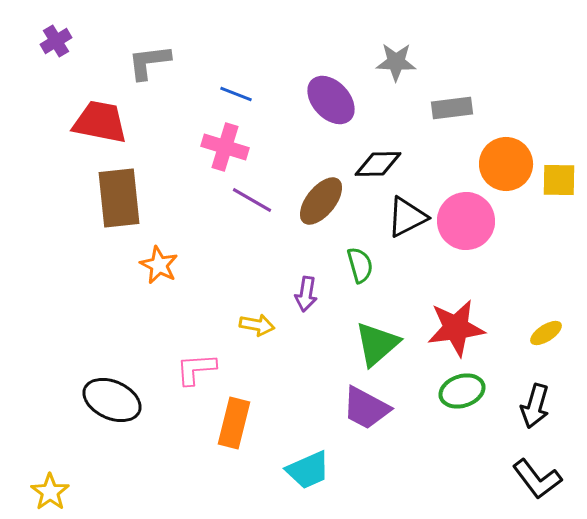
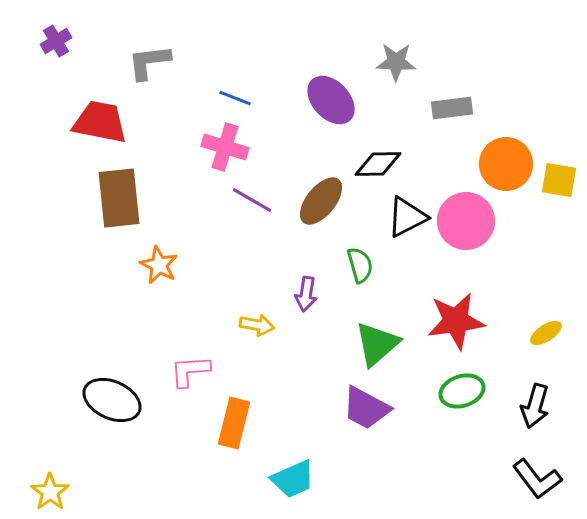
blue line: moved 1 px left, 4 px down
yellow square: rotated 9 degrees clockwise
red star: moved 7 px up
pink L-shape: moved 6 px left, 2 px down
cyan trapezoid: moved 15 px left, 9 px down
